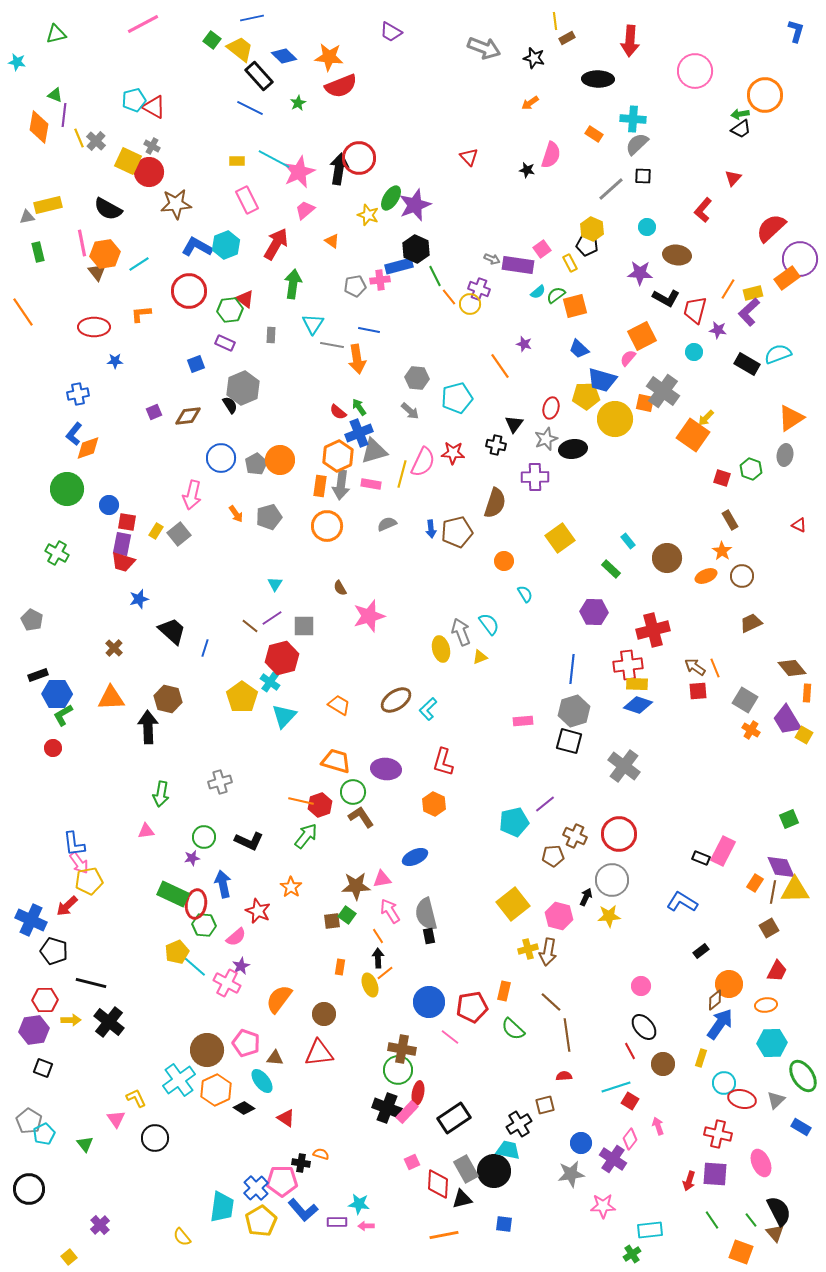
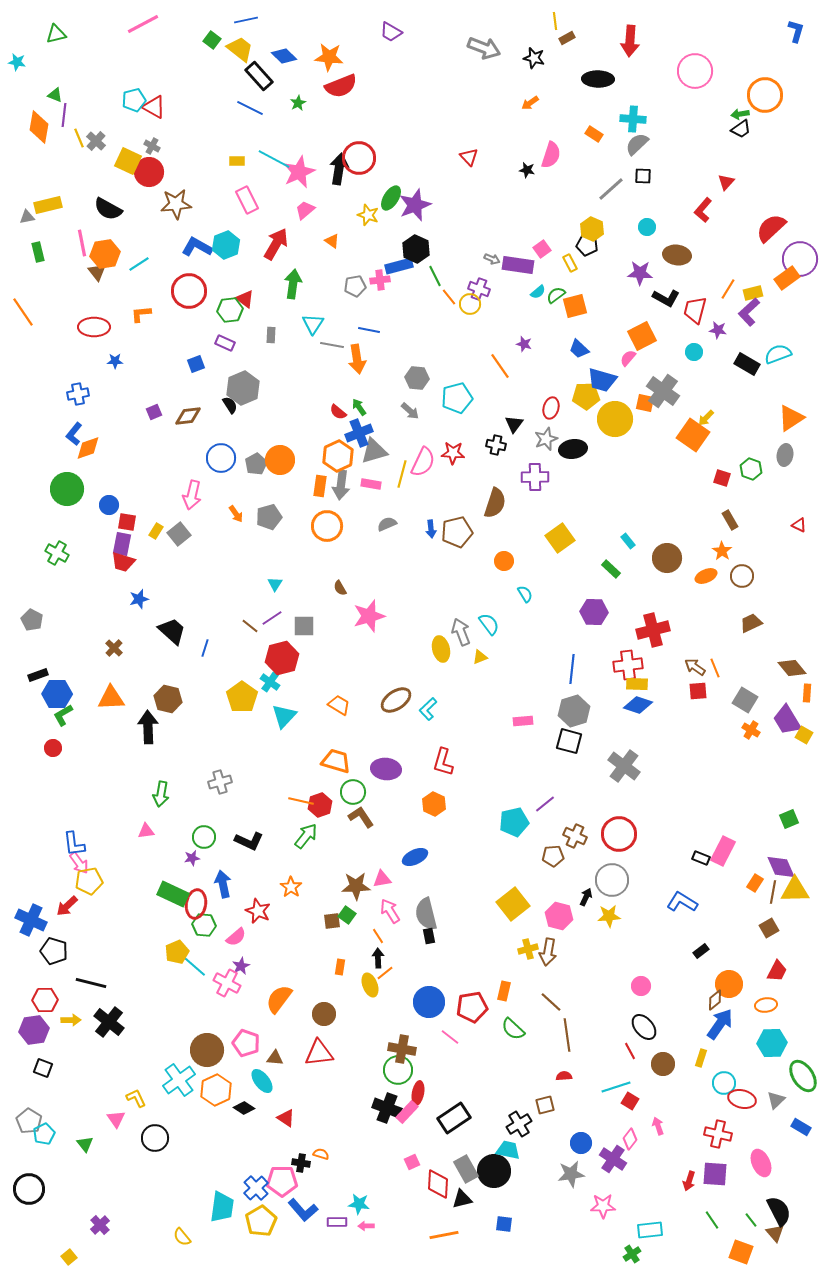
blue line at (252, 18): moved 6 px left, 2 px down
red triangle at (733, 178): moved 7 px left, 4 px down
